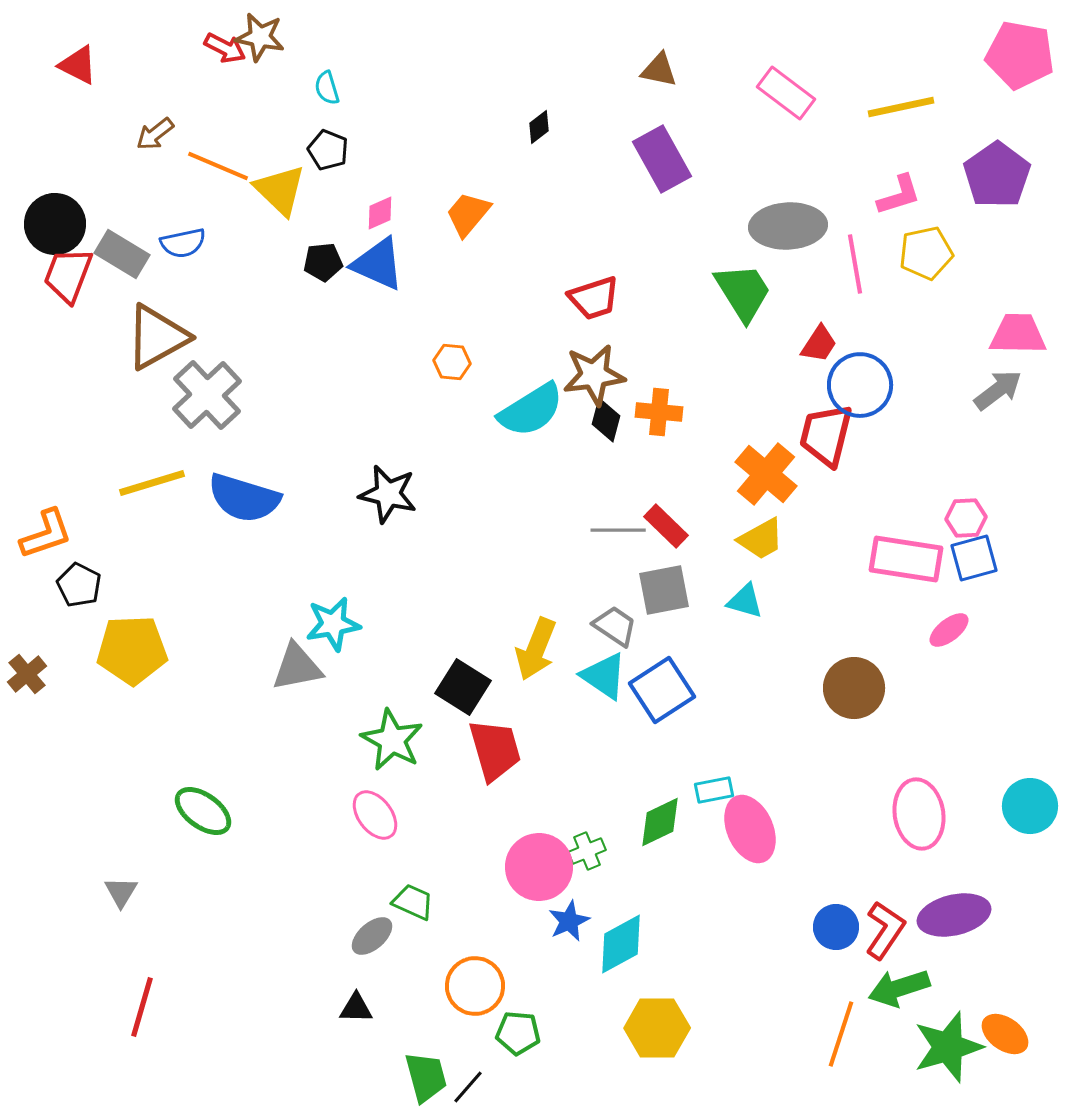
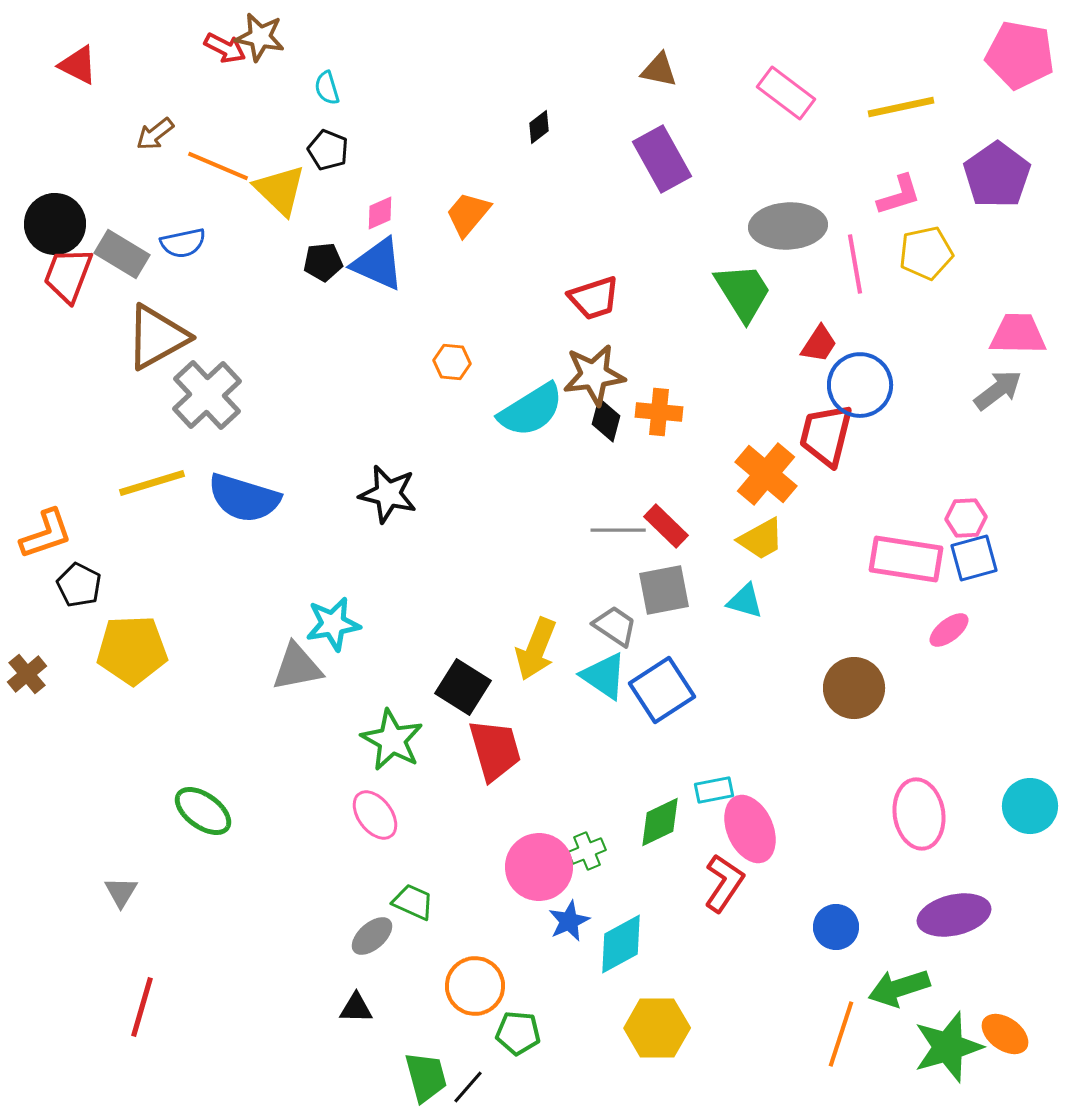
red L-shape at (885, 930): moved 161 px left, 47 px up
